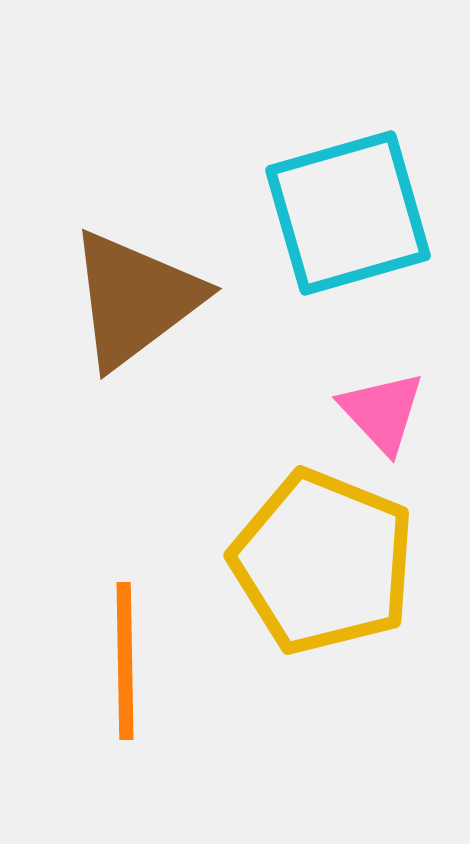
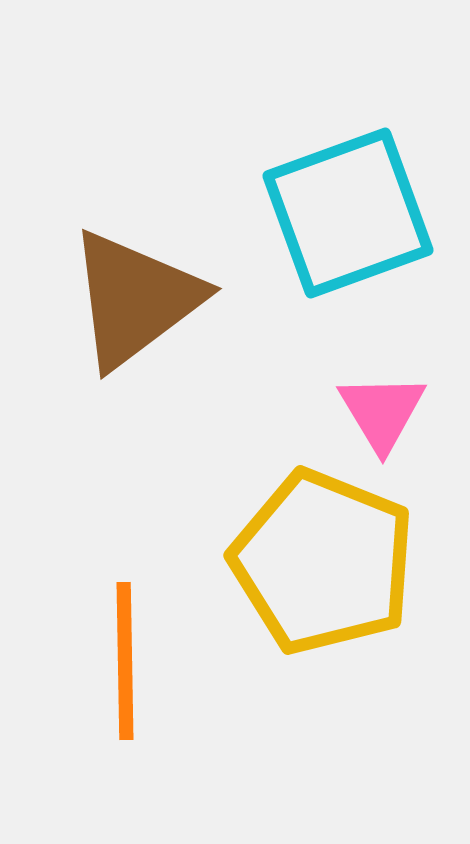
cyan square: rotated 4 degrees counterclockwise
pink triangle: rotated 12 degrees clockwise
